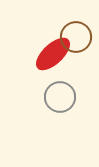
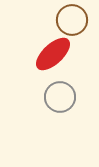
brown circle: moved 4 px left, 17 px up
